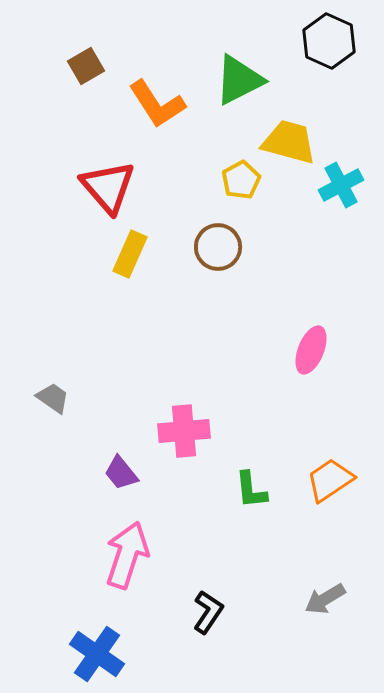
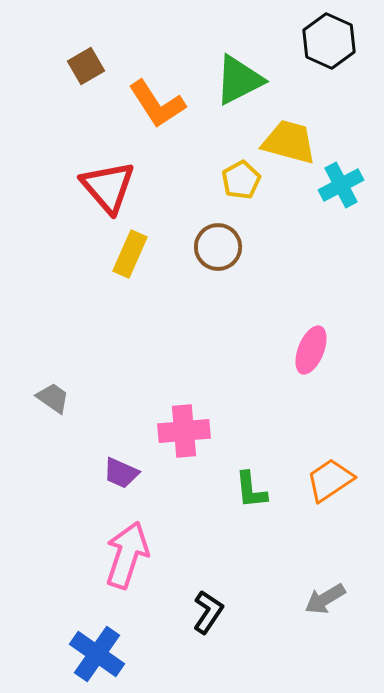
purple trapezoid: rotated 27 degrees counterclockwise
